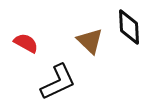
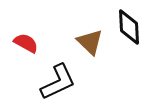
brown triangle: moved 1 px down
